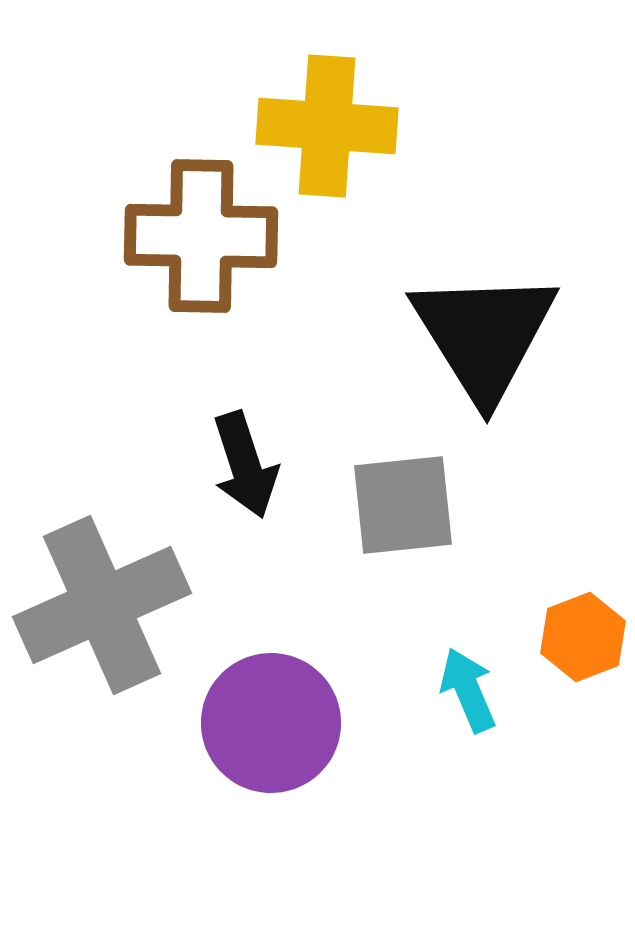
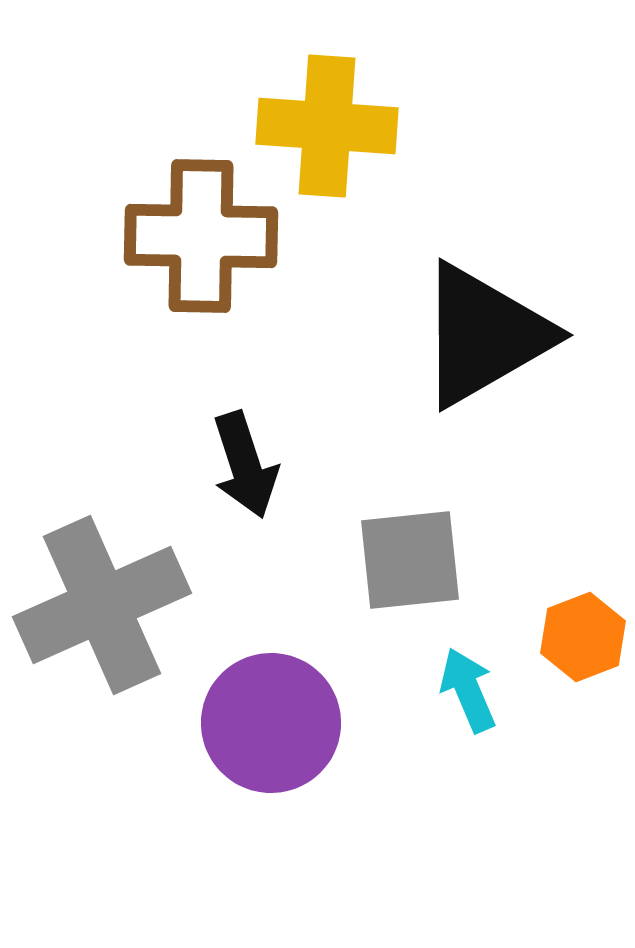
black triangle: rotated 32 degrees clockwise
gray square: moved 7 px right, 55 px down
